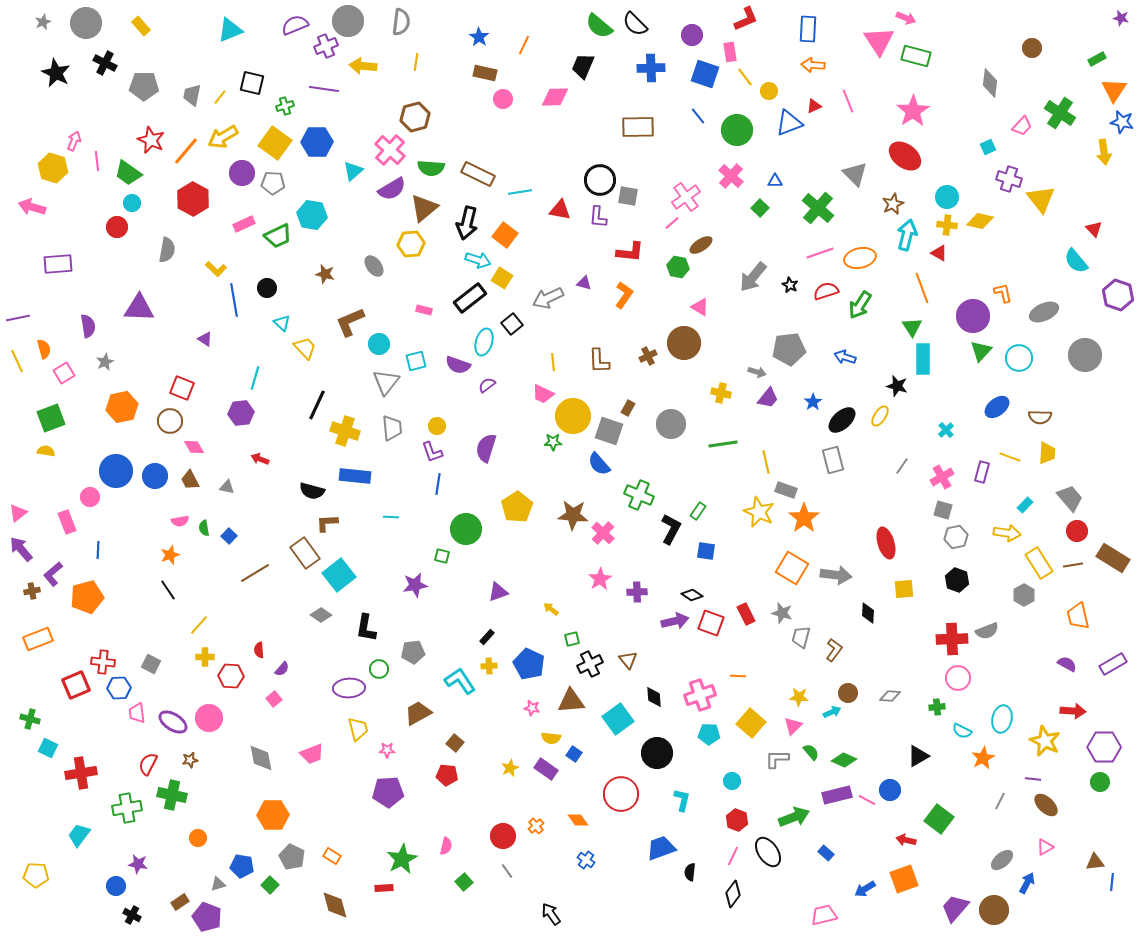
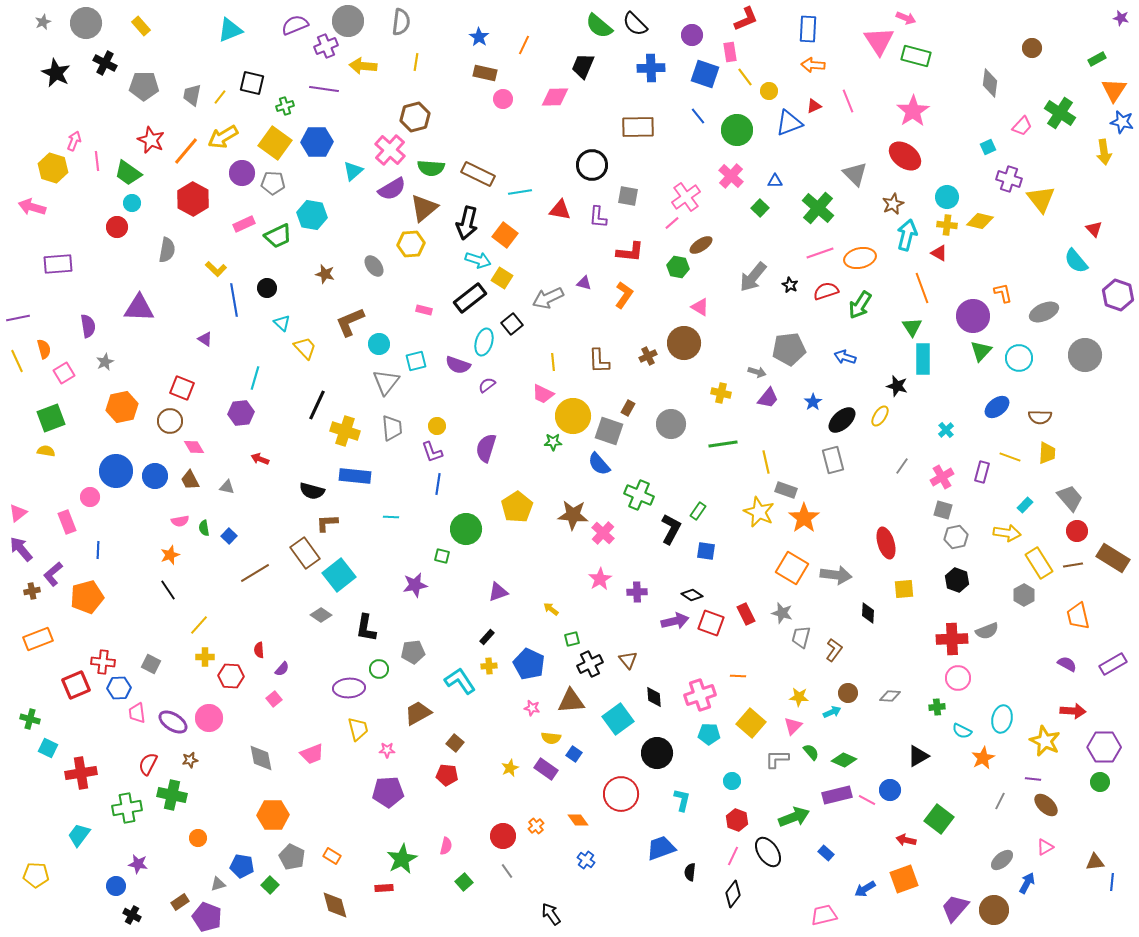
black circle at (600, 180): moved 8 px left, 15 px up
